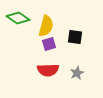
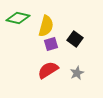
green diamond: rotated 20 degrees counterclockwise
black square: moved 2 px down; rotated 28 degrees clockwise
purple square: moved 2 px right
red semicircle: rotated 150 degrees clockwise
